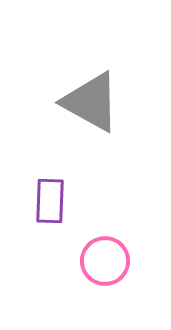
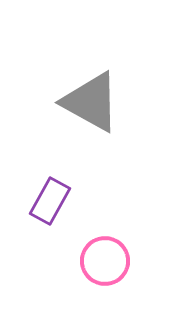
purple rectangle: rotated 27 degrees clockwise
